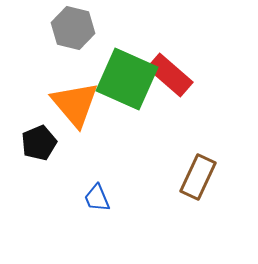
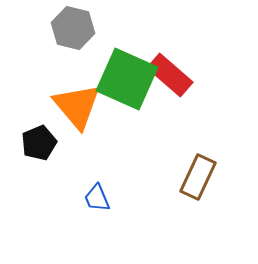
orange triangle: moved 2 px right, 2 px down
